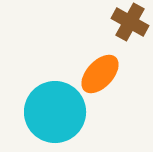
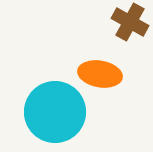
orange ellipse: rotated 57 degrees clockwise
